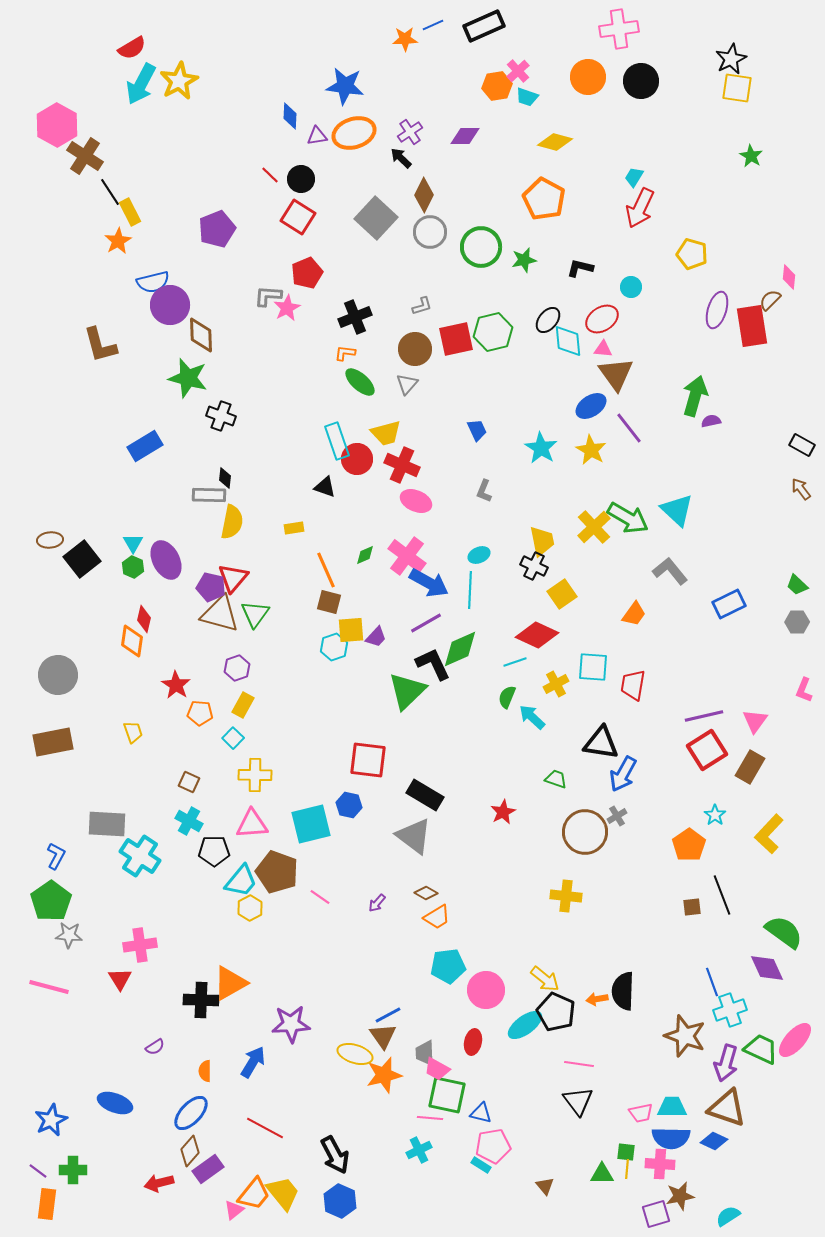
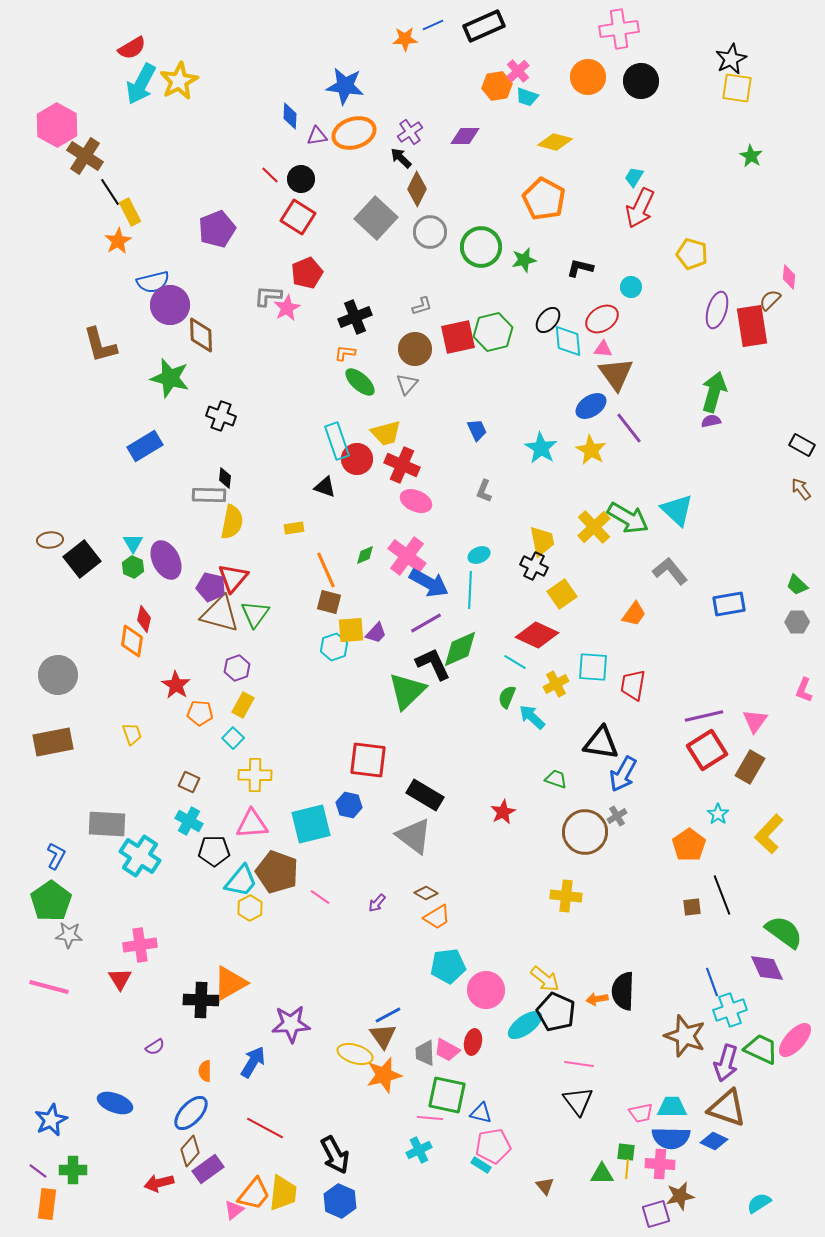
brown diamond at (424, 195): moved 7 px left, 6 px up
red square at (456, 339): moved 2 px right, 2 px up
green star at (188, 378): moved 18 px left
green arrow at (695, 396): moved 19 px right, 4 px up
blue rectangle at (729, 604): rotated 16 degrees clockwise
purple trapezoid at (376, 637): moved 4 px up
cyan line at (515, 662): rotated 50 degrees clockwise
yellow trapezoid at (133, 732): moved 1 px left, 2 px down
cyan star at (715, 815): moved 3 px right, 1 px up
pink trapezoid at (437, 1069): moved 10 px right, 19 px up
yellow trapezoid at (283, 1193): rotated 45 degrees clockwise
cyan semicircle at (728, 1216): moved 31 px right, 13 px up
